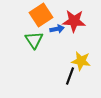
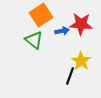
red star: moved 7 px right, 3 px down
blue arrow: moved 5 px right, 2 px down
green triangle: rotated 18 degrees counterclockwise
yellow star: rotated 24 degrees clockwise
